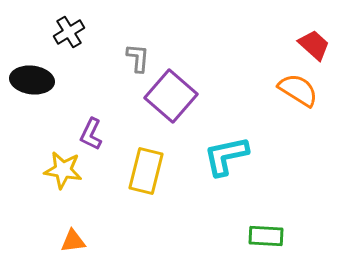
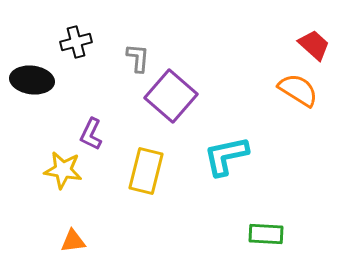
black cross: moved 7 px right, 10 px down; rotated 16 degrees clockwise
green rectangle: moved 2 px up
